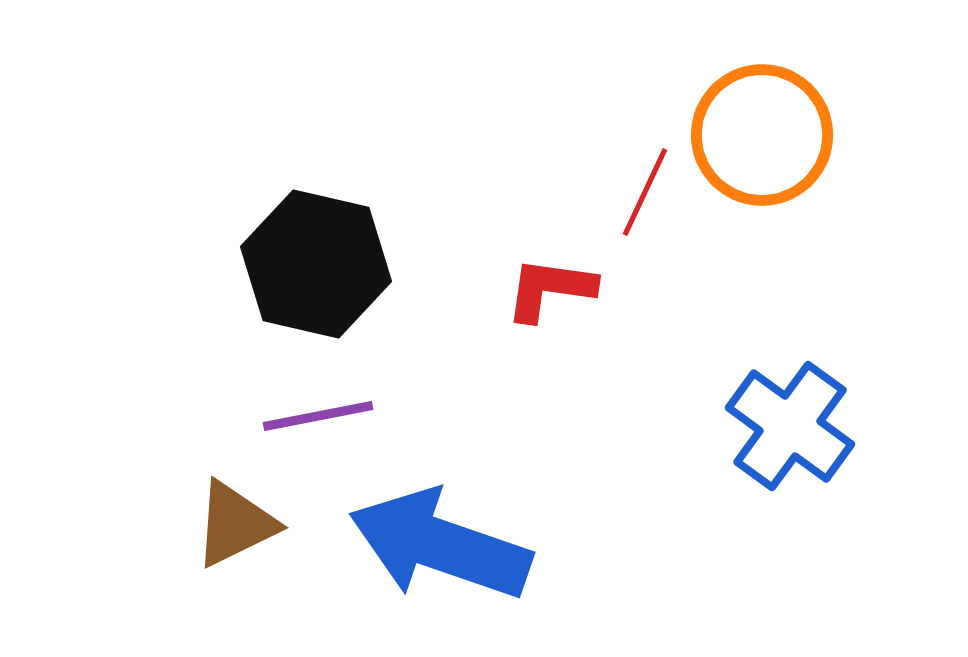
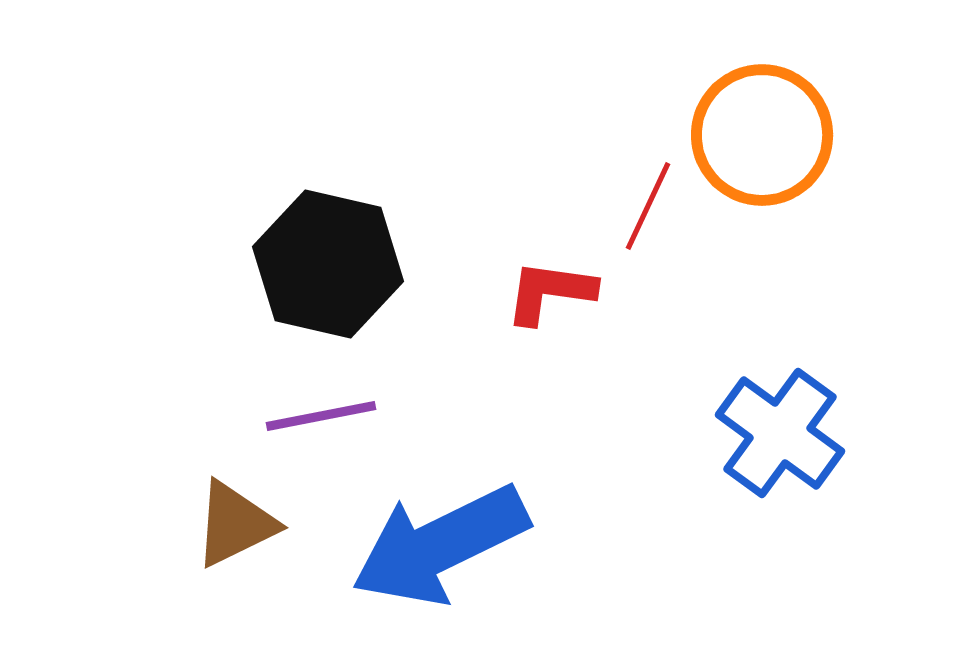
red line: moved 3 px right, 14 px down
black hexagon: moved 12 px right
red L-shape: moved 3 px down
purple line: moved 3 px right
blue cross: moved 10 px left, 7 px down
blue arrow: rotated 45 degrees counterclockwise
